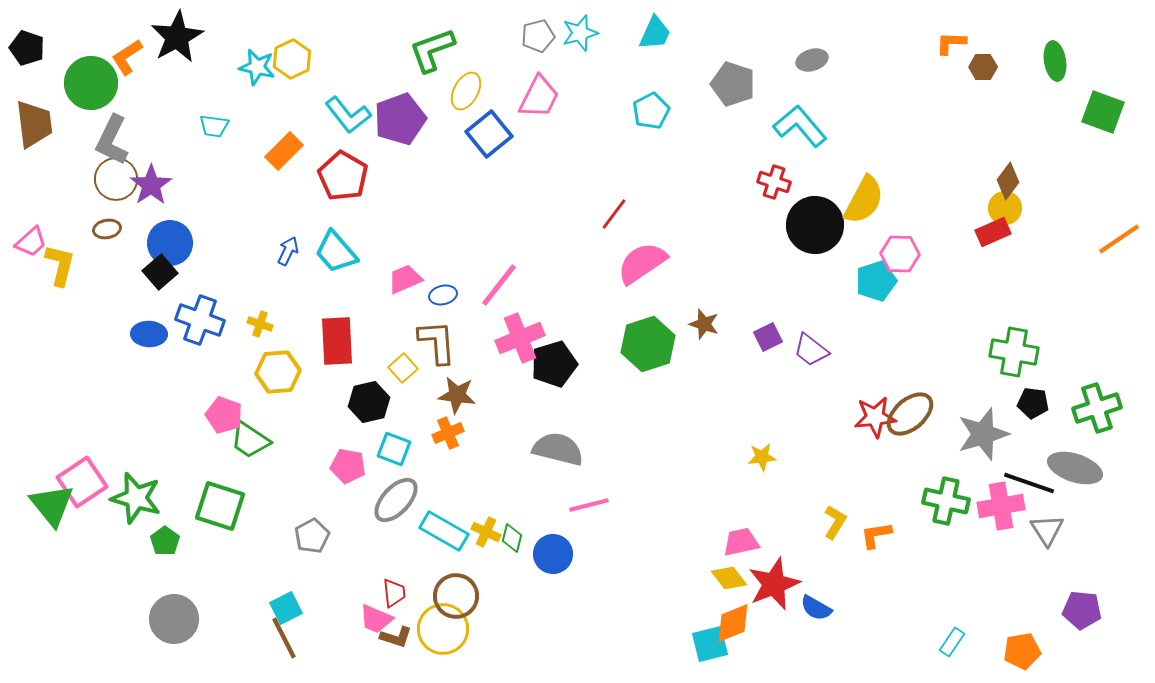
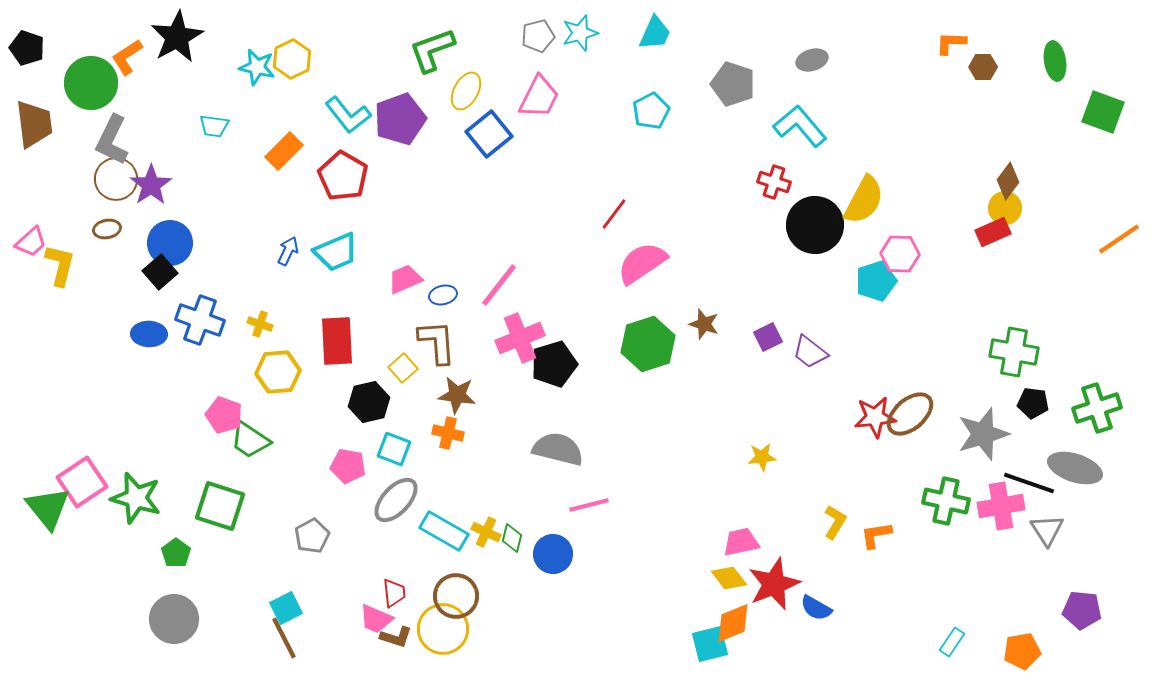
cyan trapezoid at (336, 252): rotated 72 degrees counterclockwise
purple trapezoid at (811, 350): moved 1 px left, 2 px down
orange cross at (448, 433): rotated 36 degrees clockwise
green triangle at (52, 505): moved 4 px left, 3 px down
green pentagon at (165, 541): moved 11 px right, 12 px down
